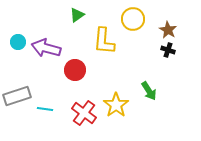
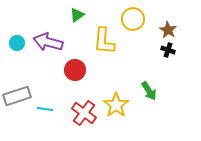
cyan circle: moved 1 px left, 1 px down
purple arrow: moved 2 px right, 6 px up
